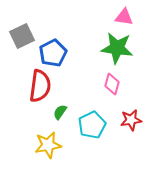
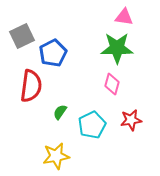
green star: rotated 8 degrees counterclockwise
red semicircle: moved 9 px left
yellow star: moved 8 px right, 11 px down
